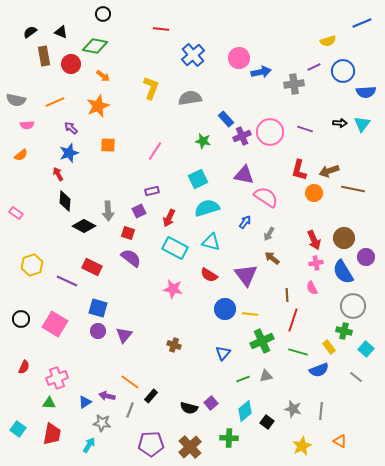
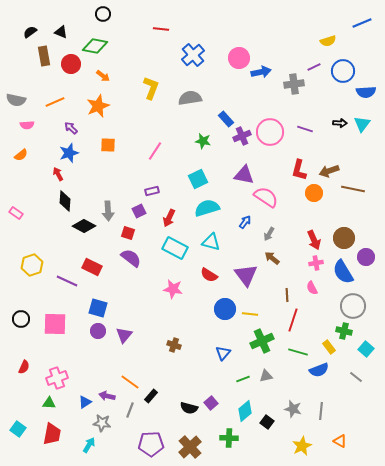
pink square at (55, 324): rotated 30 degrees counterclockwise
